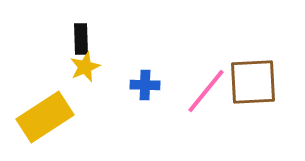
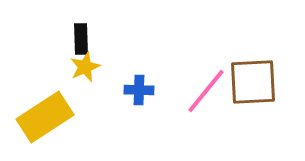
blue cross: moved 6 px left, 5 px down
